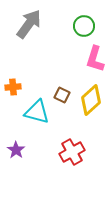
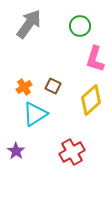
green circle: moved 4 px left
orange cross: moved 11 px right; rotated 28 degrees counterclockwise
brown square: moved 9 px left, 9 px up
cyan triangle: moved 2 px left, 2 px down; rotated 48 degrees counterclockwise
purple star: moved 1 px down
